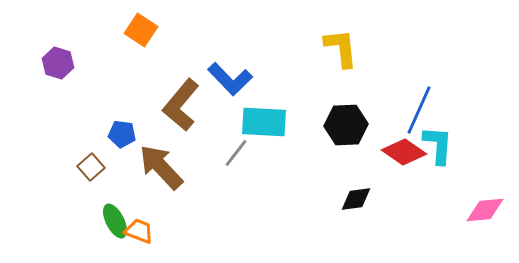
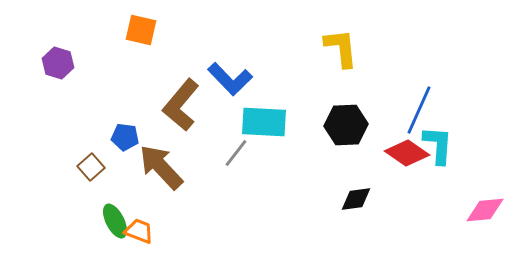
orange square: rotated 20 degrees counterclockwise
blue pentagon: moved 3 px right, 3 px down
red diamond: moved 3 px right, 1 px down
